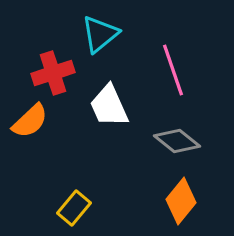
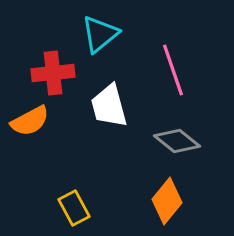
red cross: rotated 12 degrees clockwise
white trapezoid: rotated 9 degrees clockwise
orange semicircle: rotated 15 degrees clockwise
orange diamond: moved 14 px left
yellow rectangle: rotated 68 degrees counterclockwise
